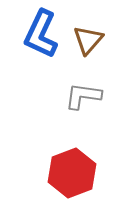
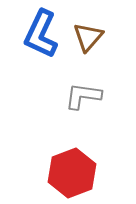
brown triangle: moved 3 px up
